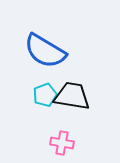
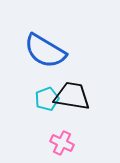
cyan pentagon: moved 2 px right, 4 px down
pink cross: rotated 15 degrees clockwise
